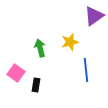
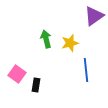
yellow star: moved 1 px down
green arrow: moved 6 px right, 9 px up
pink square: moved 1 px right, 1 px down
